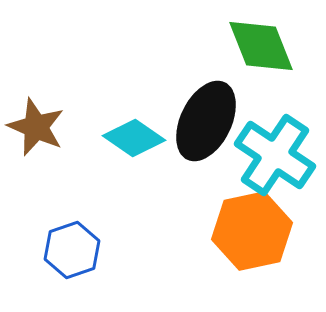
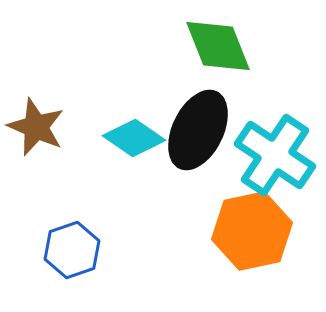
green diamond: moved 43 px left
black ellipse: moved 8 px left, 9 px down
